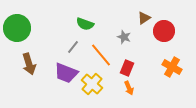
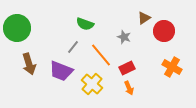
red rectangle: rotated 42 degrees clockwise
purple trapezoid: moved 5 px left, 2 px up
